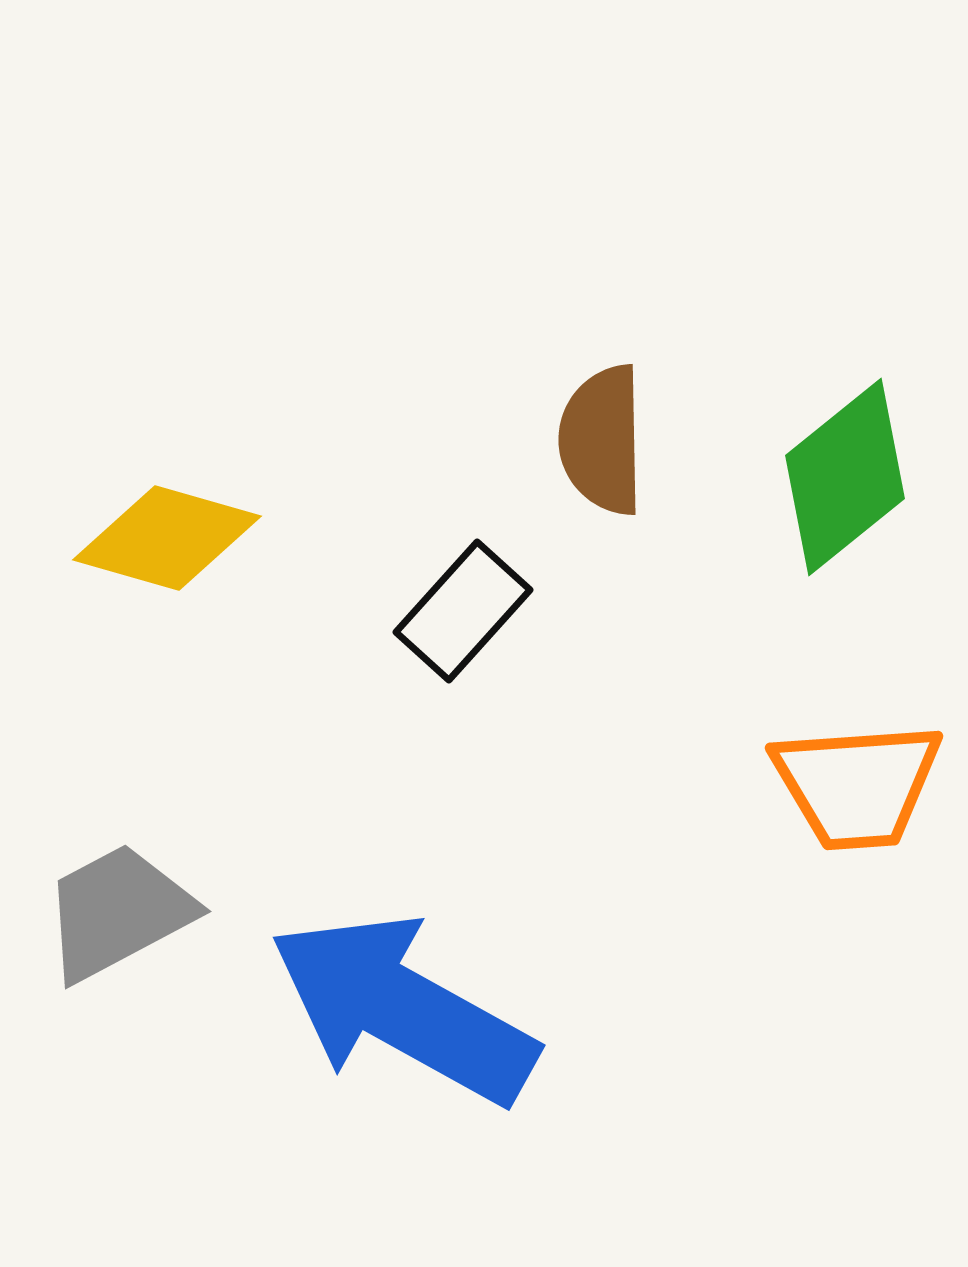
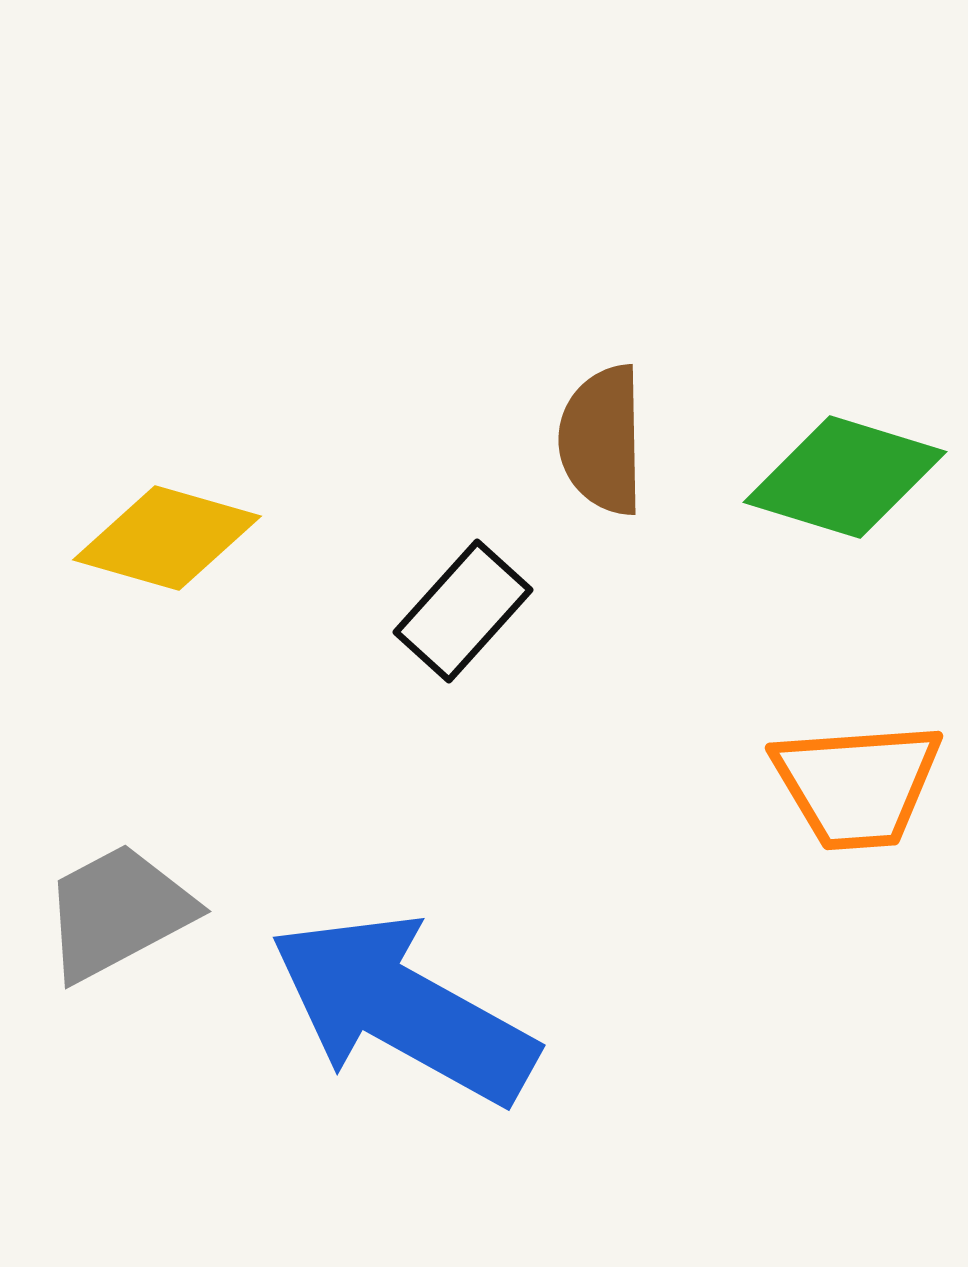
green diamond: rotated 56 degrees clockwise
